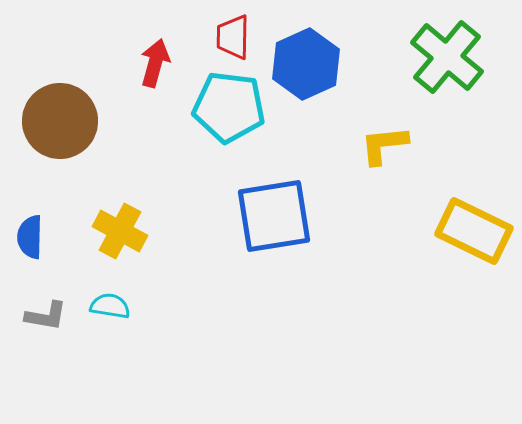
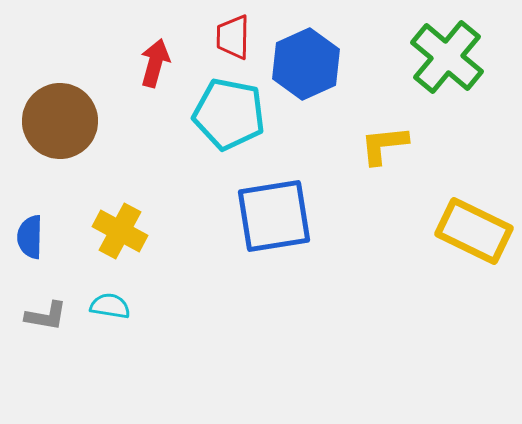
cyan pentagon: moved 7 px down; rotated 4 degrees clockwise
